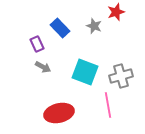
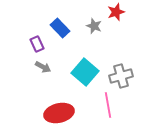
cyan square: rotated 20 degrees clockwise
